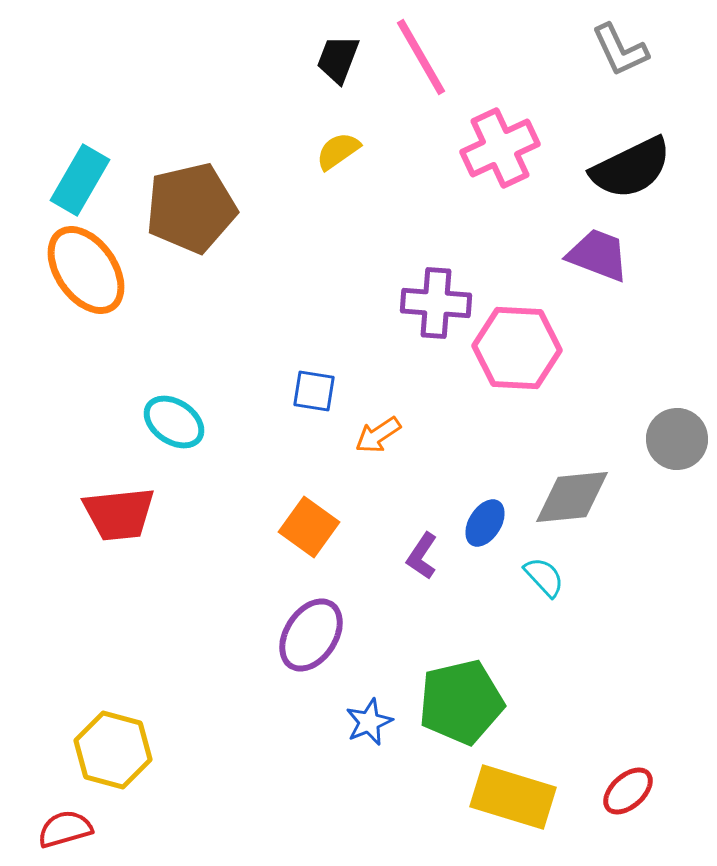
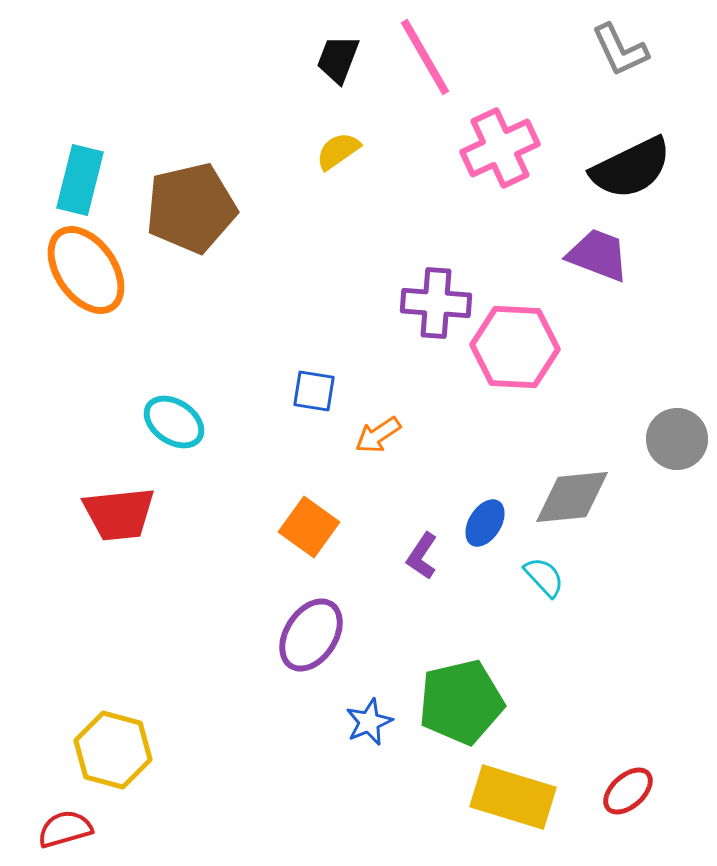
pink line: moved 4 px right
cyan rectangle: rotated 16 degrees counterclockwise
pink hexagon: moved 2 px left, 1 px up
